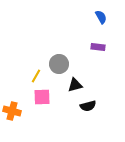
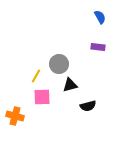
blue semicircle: moved 1 px left
black triangle: moved 5 px left
orange cross: moved 3 px right, 5 px down
